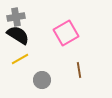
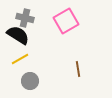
gray cross: moved 9 px right, 1 px down; rotated 24 degrees clockwise
pink square: moved 12 px up
brown line: moved 1 px left, 1 px up
gray circle: moved 12 px left, 1 px down
